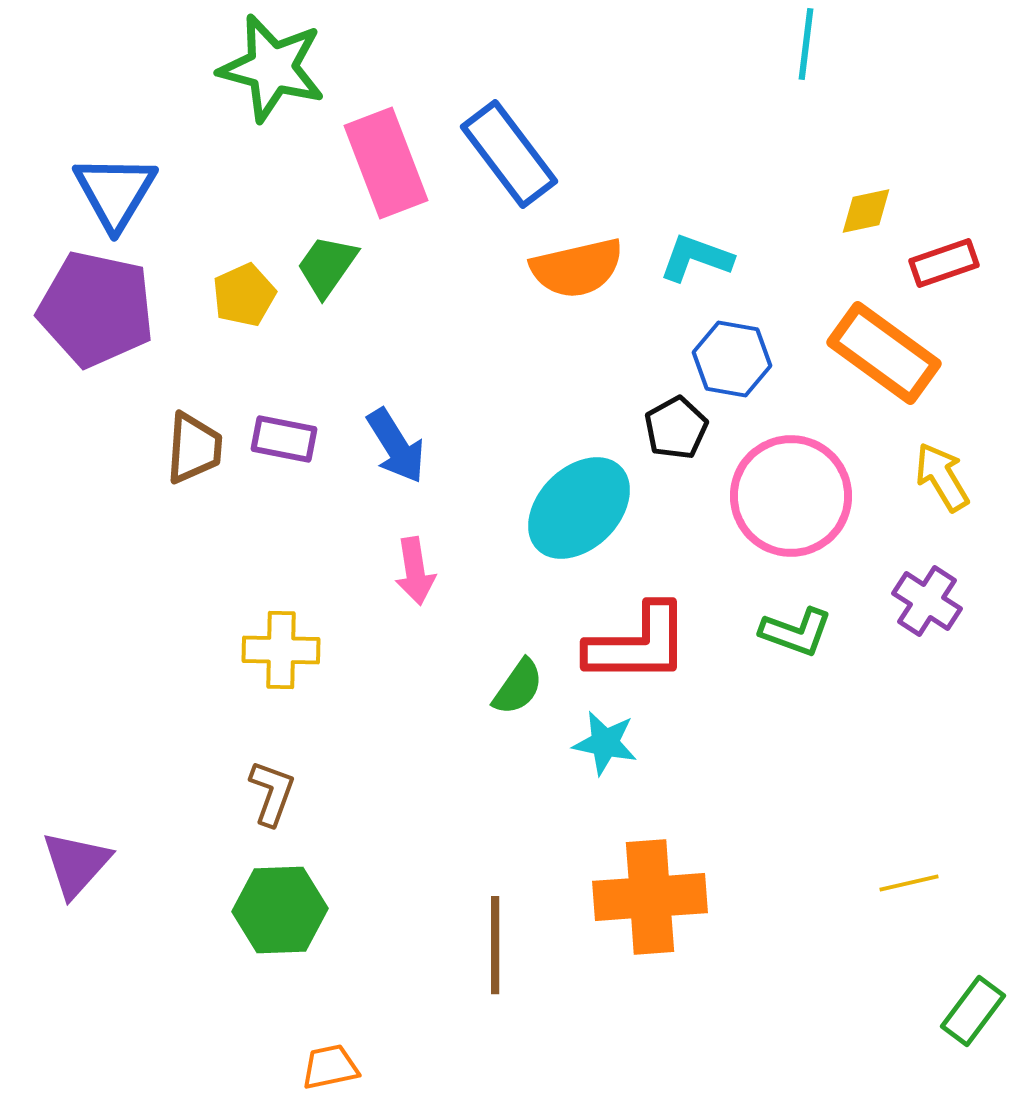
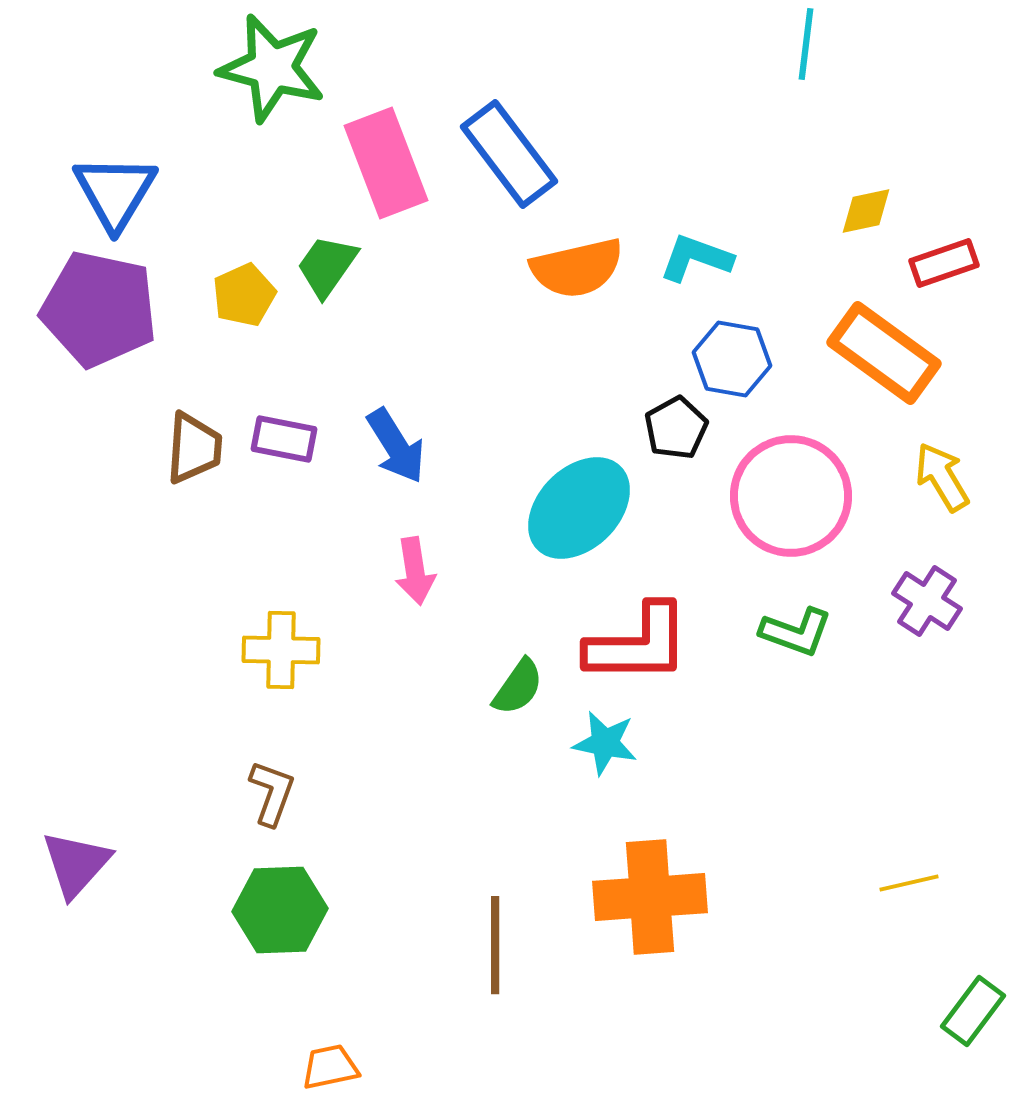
purple pentagon: moved 3 px right
